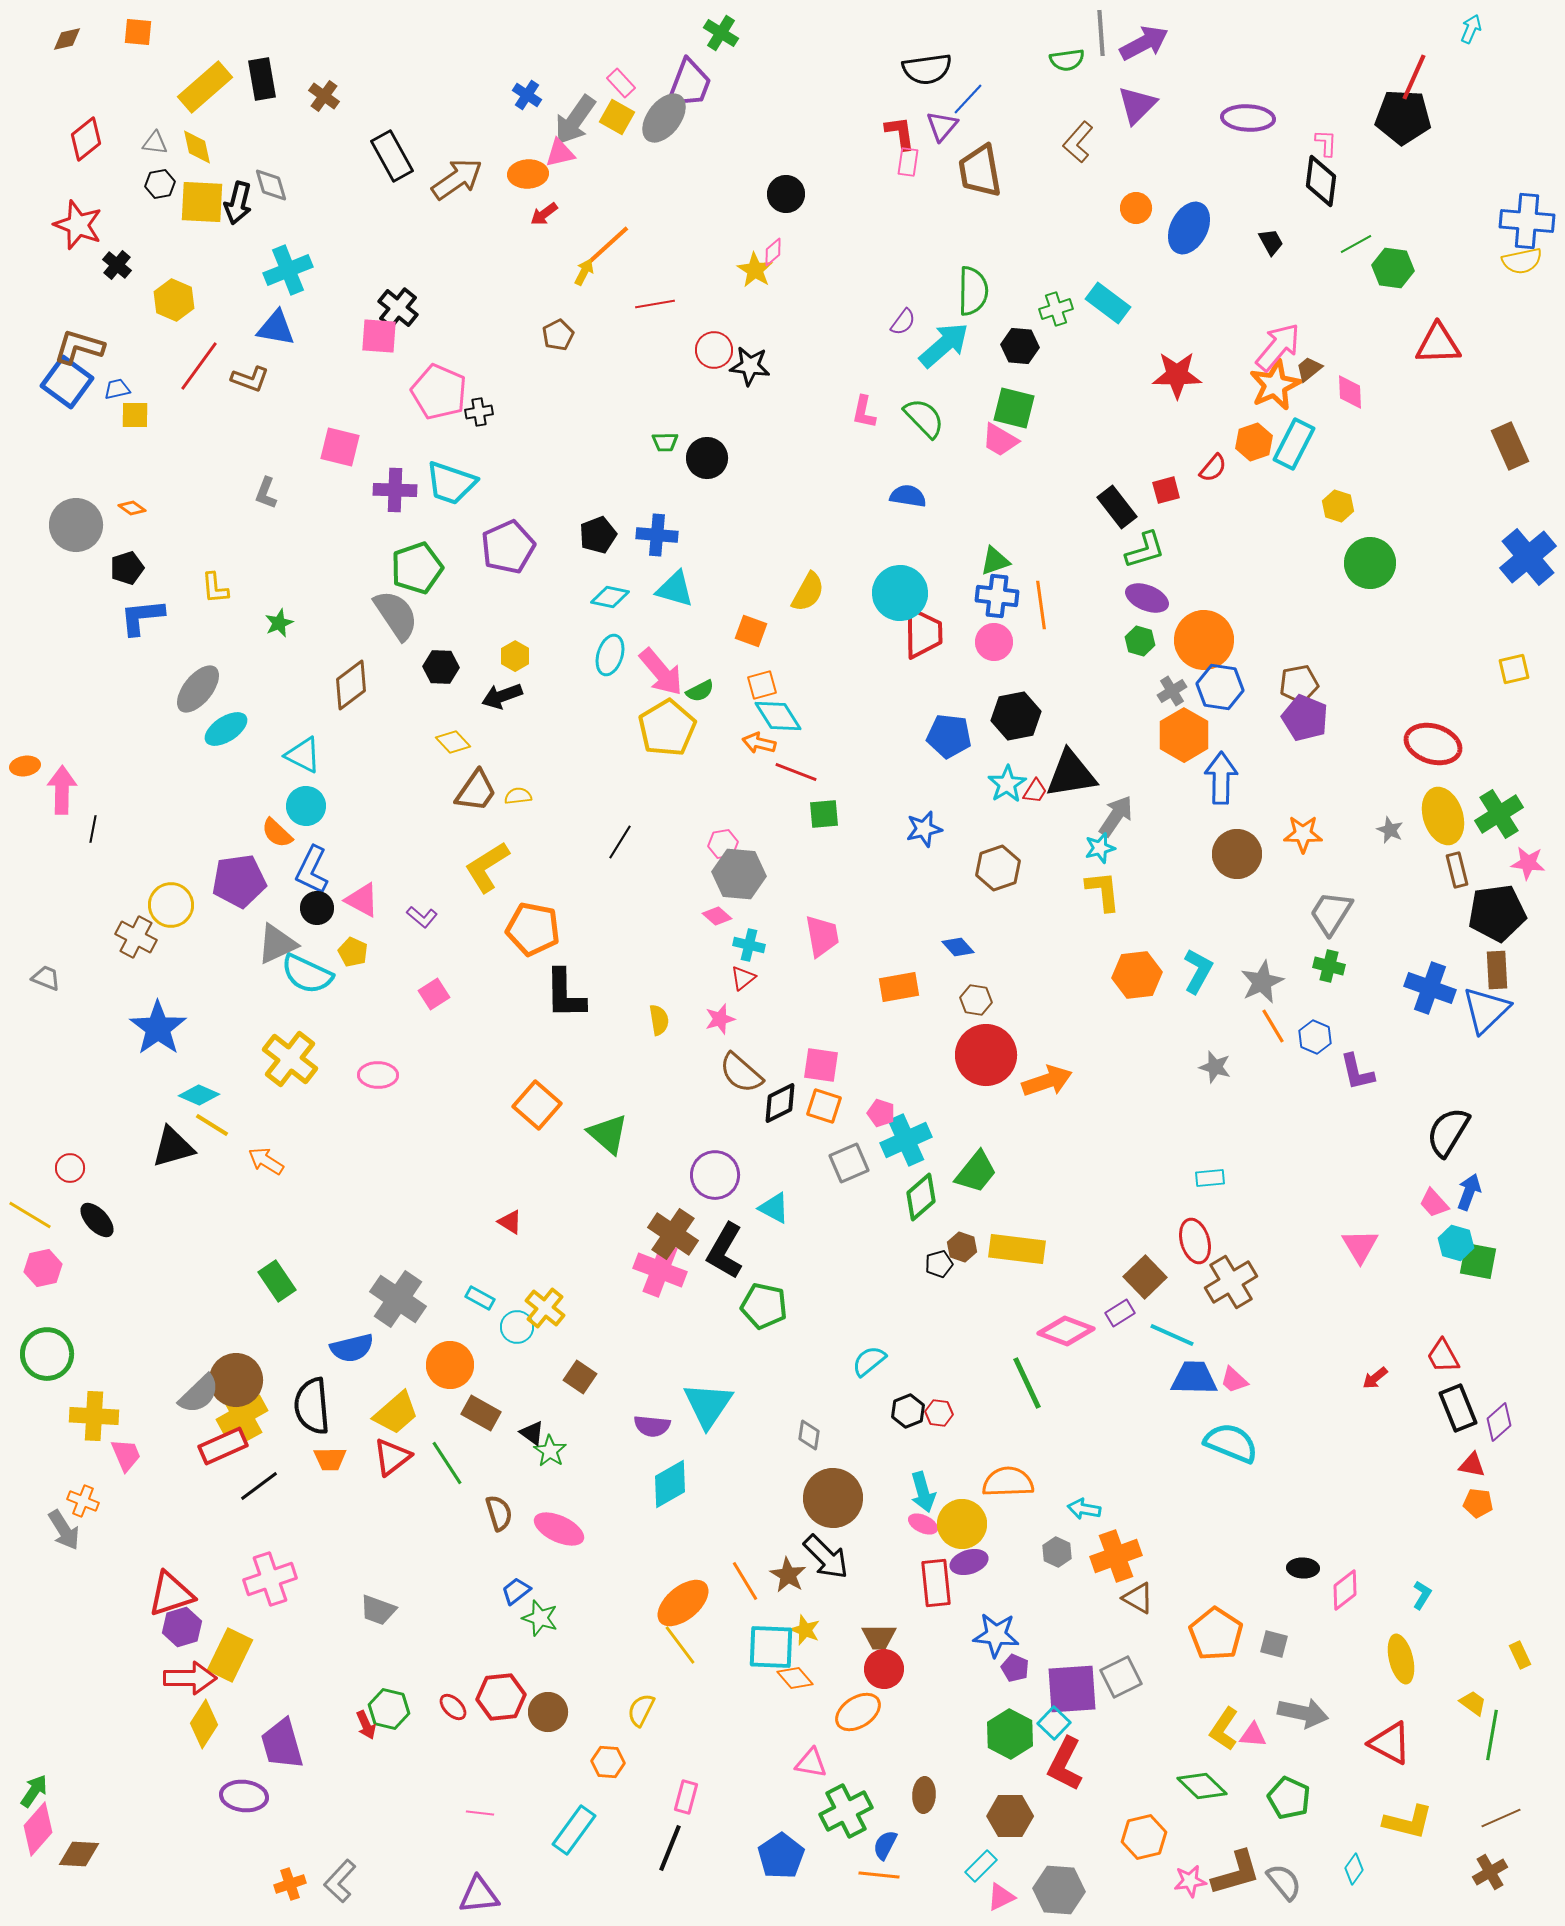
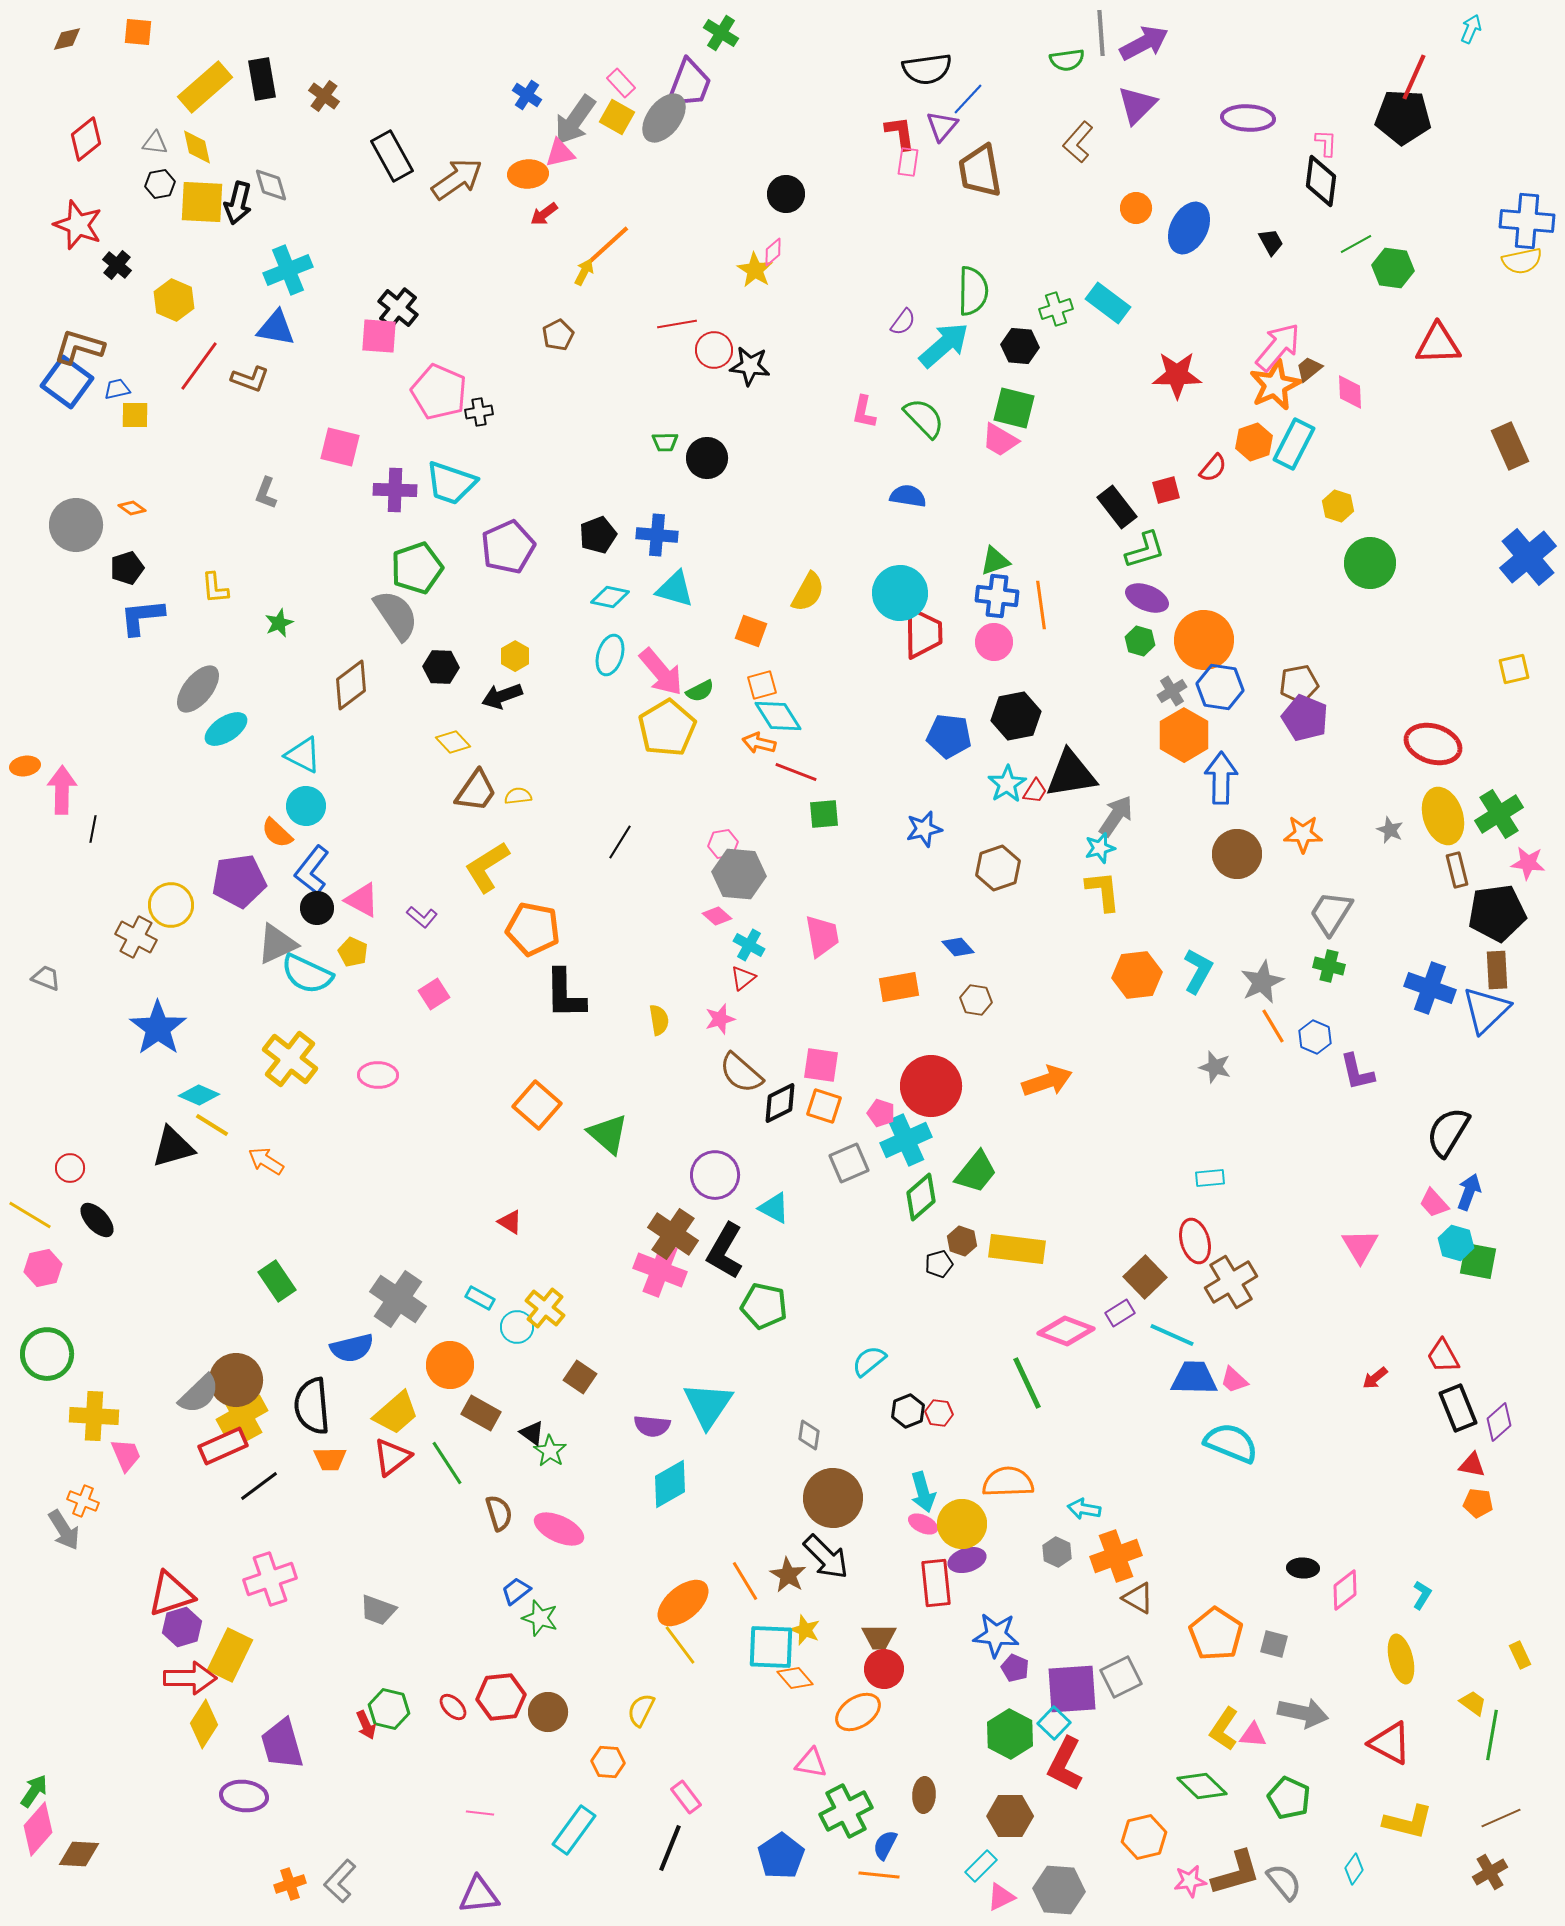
red line at (655, 304): moved 22 px right, 20 px down
blue L-shape at (312, 870): rotated 12 degrees clockwise
cyan cross at (749, 945): rotated 16 degrees clockwise
red circle at (986, 1055): moved 55 px left, 31 px down
brown hexagon at (962, 1247): moved 6 px up
purple ellipse at (969, 1562): moved 2 px left, 2 px up
pink rectangle at (686, 1797): rotated 52 degrees counterclockwise
